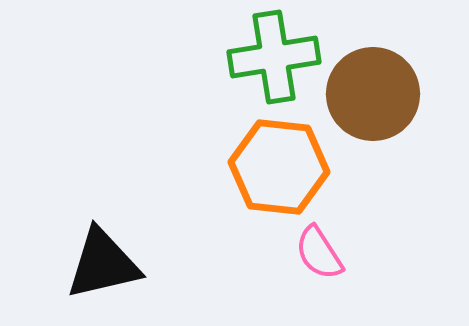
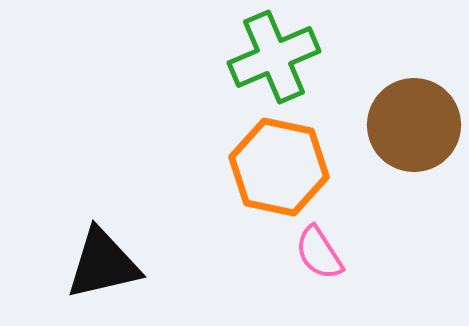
green cross: rotated 14 degrees counterclockwise
brown circle: moved 41 px right, 31 px down
orange hexagon: rotated 6 degrees clockwise
